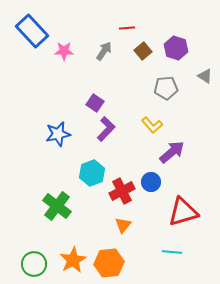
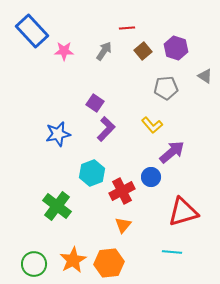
blue circle: moved 5 px up
